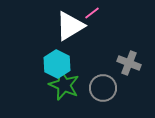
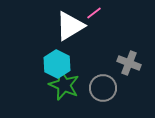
pink line: moved 2 px right
